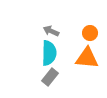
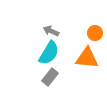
orange circle: moved 5 px right
cyan semicircle: rotated 30 degrees clockwise
